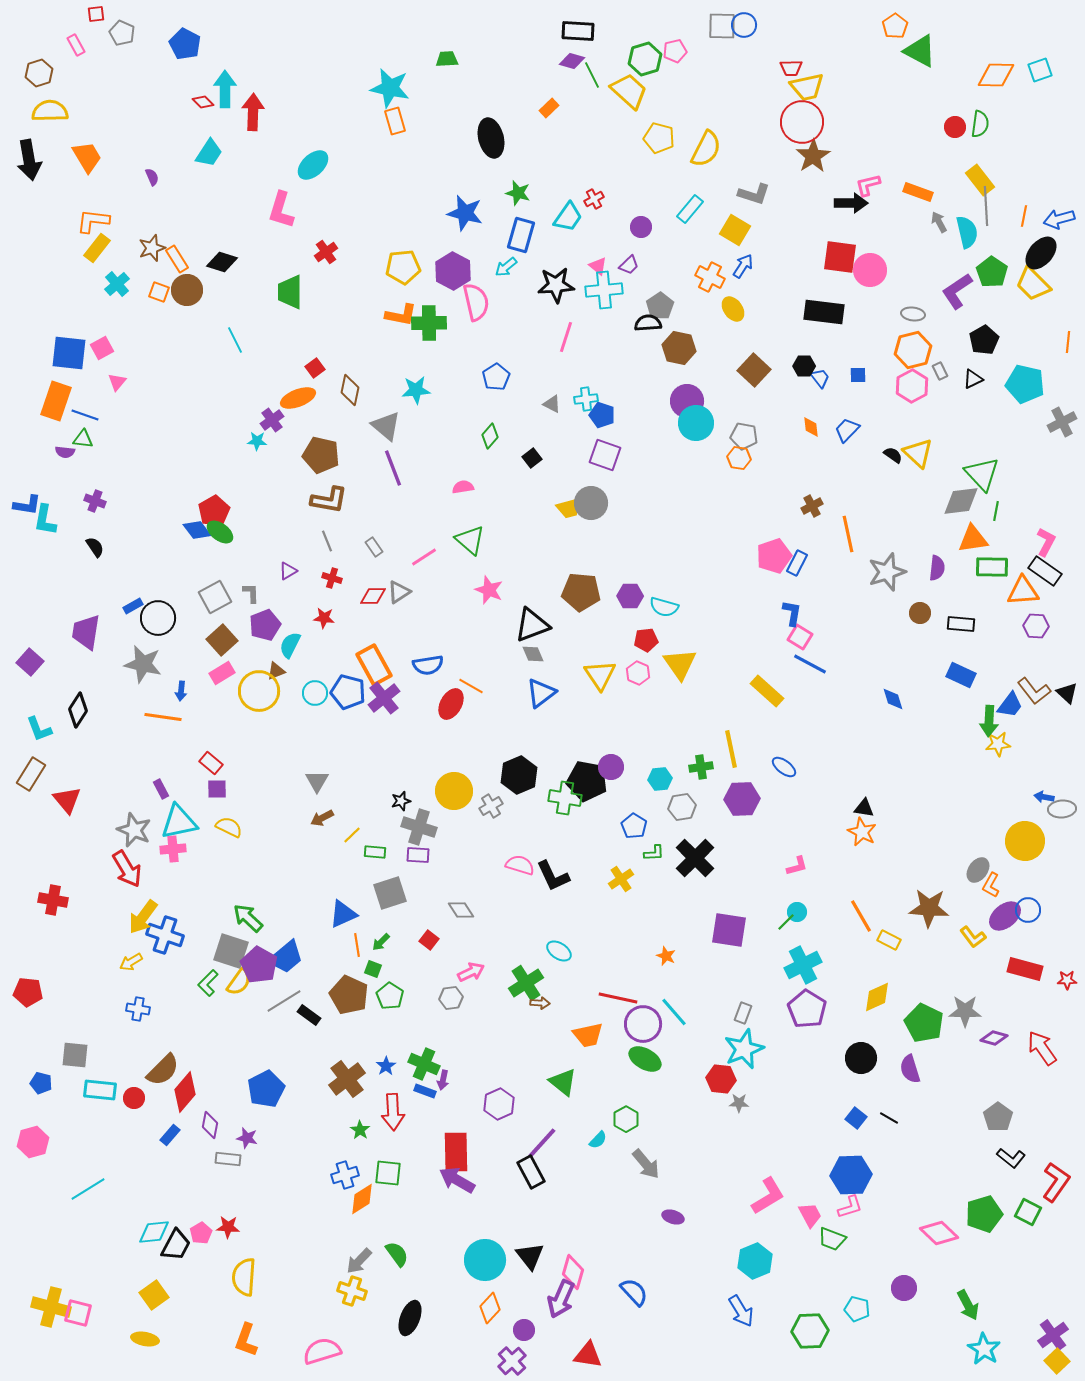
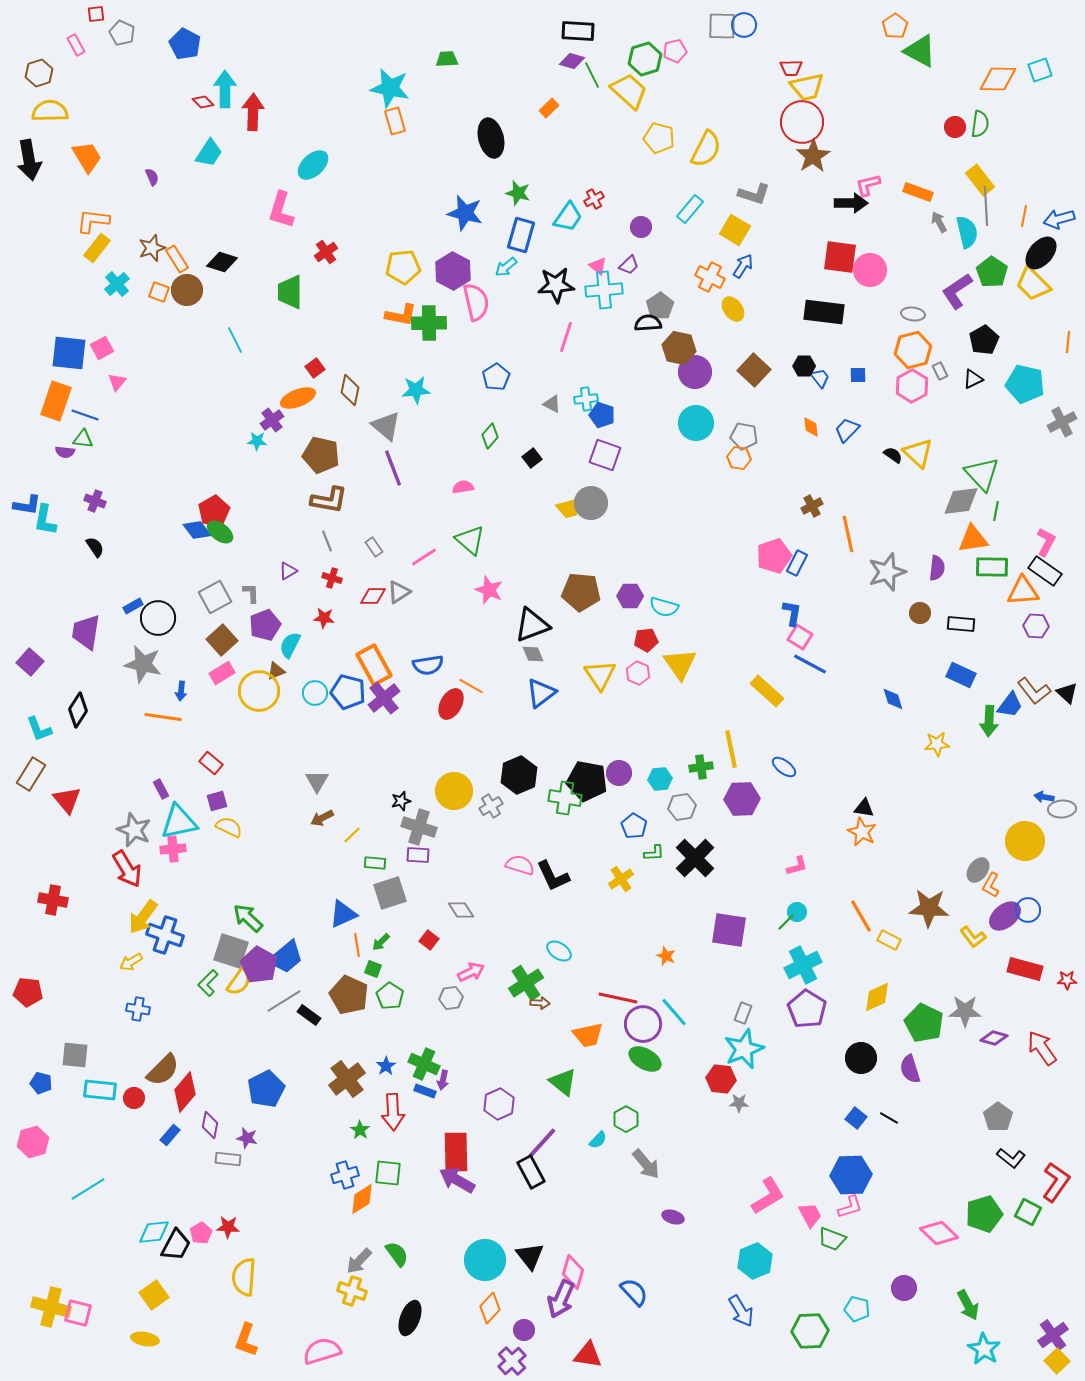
orange diamond at (996, 75): moved 2 px right, 4 px down
purple circle at (687, 401): moved 8 px right, 29 px up
yellow star at (998, 744): moved 61 px left
purple circle at (611, 767): moved 8 px right, 6 px down
purple square at (217, 789): moved 12 px down; rotated 15 degrees counterclockwise
green rectangle at (375, 852): moved 11 px down
